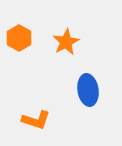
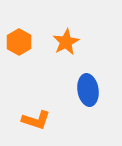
orange hexagon: moved 4 px down
